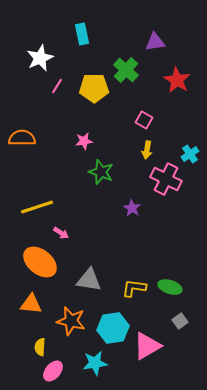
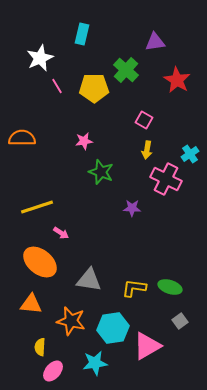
cyan rectangle: rotated 25 degrees clockwise
pink line: rotated 63 degrees counterclockwise
purple star: rotated 30 degrees counterclockwise
